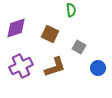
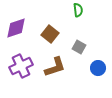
green semicircle: moved 7 px right
brown square: rotated 12 degrees clockwise
